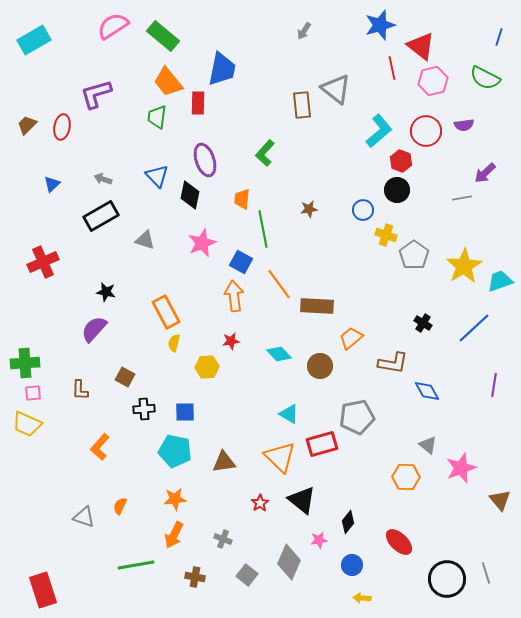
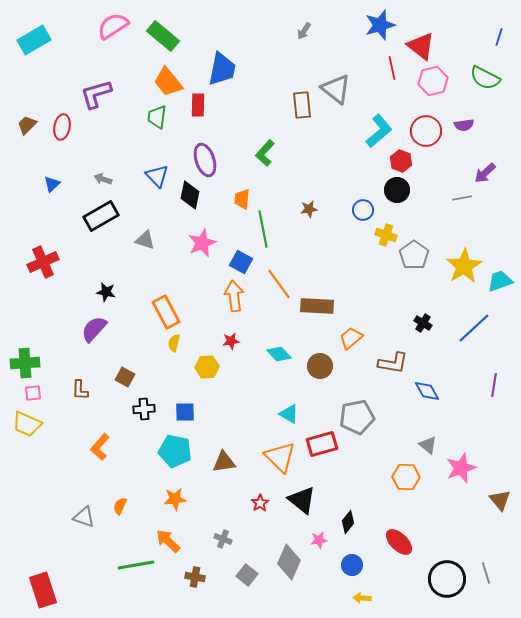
red rectangle at (198, 103): moved 2 px down
orange arrow at (174, 535): moved 6 px left, 6 px down; rotated 108 degrees clockwise
